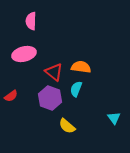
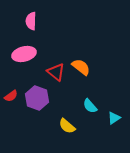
orange semicircle: rotated 30 degrees clockwise
red triangle: moved 2 px right
cyan semicircle: moved 14 px right, 17 px down; rotated 63 degrees counterclockwise
purple hexagon: moved 13 px left
cyan triangle: rotated 32 degrees clockwise
